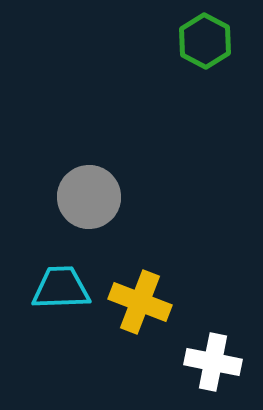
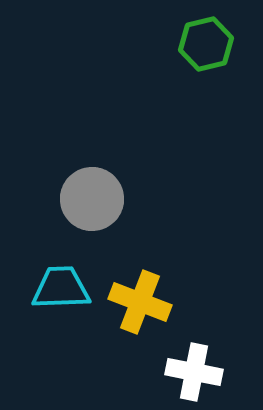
green hexagon: moved 1 px right, 3 px down; rotated 18 degrees clockwise
gray circle: moved 3 px right, 2 px down
white cross: moved 19 px left, 10 px down
